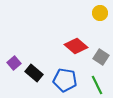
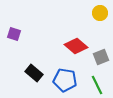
gray square: rotated 35 degrees clockwise
purple square: moved 29 px up; rotated 32 degrees counterclockwise
